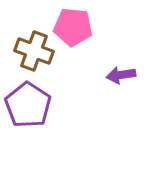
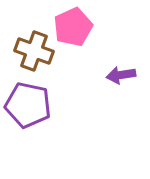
pink pentagon: rotated 30 degrees counterclockwise
purple pentagon: rotated 21 degrees counterclockwise
